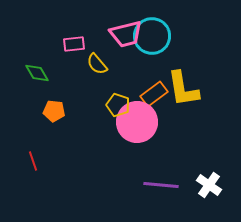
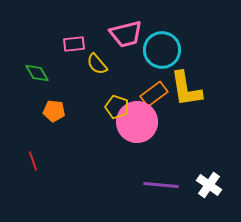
cyan circle: moved 10 px right, 14 px down
yellow L-shape: moved 3 px right
yellow pentagon: moved 1 px left, 2 px down
